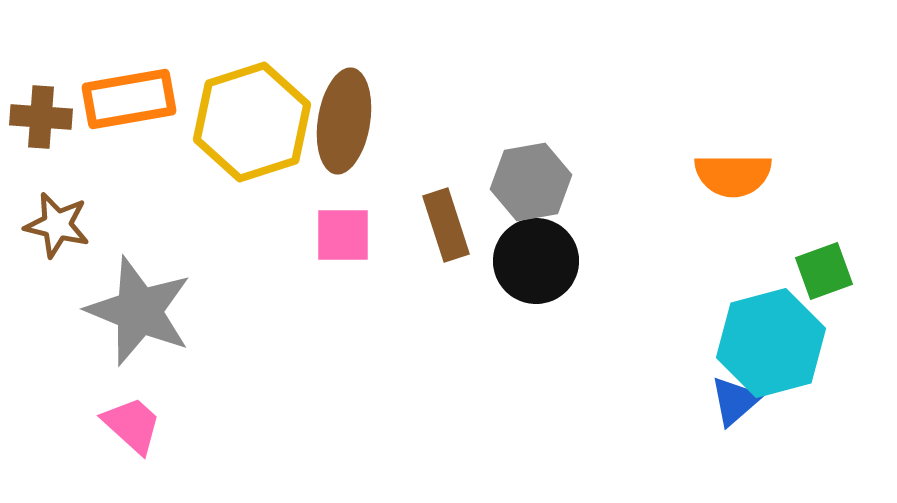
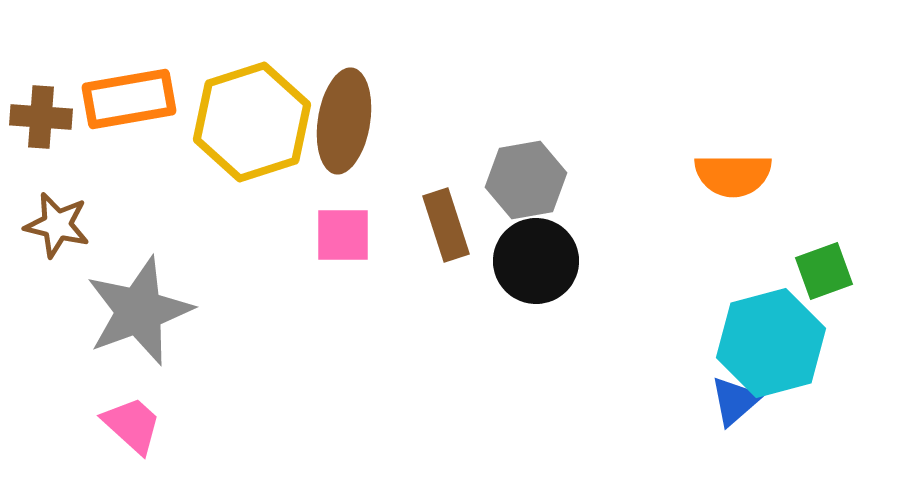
gray hexagon: moved 5 px left, 2 px up
gray star: rotated 30 degrees clockwise
